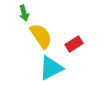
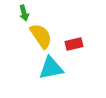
red rectangle: rotated 18 degrees clockwise
cyan triangle: rotated 16 degrees clockwise
